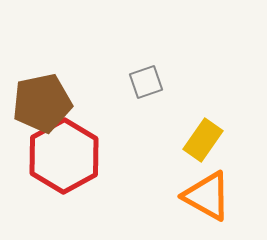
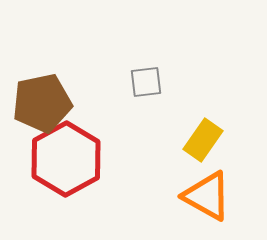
gray square: rotated 12 degrees clockwise
red hexagon: moved 2 px right, 3 px down
